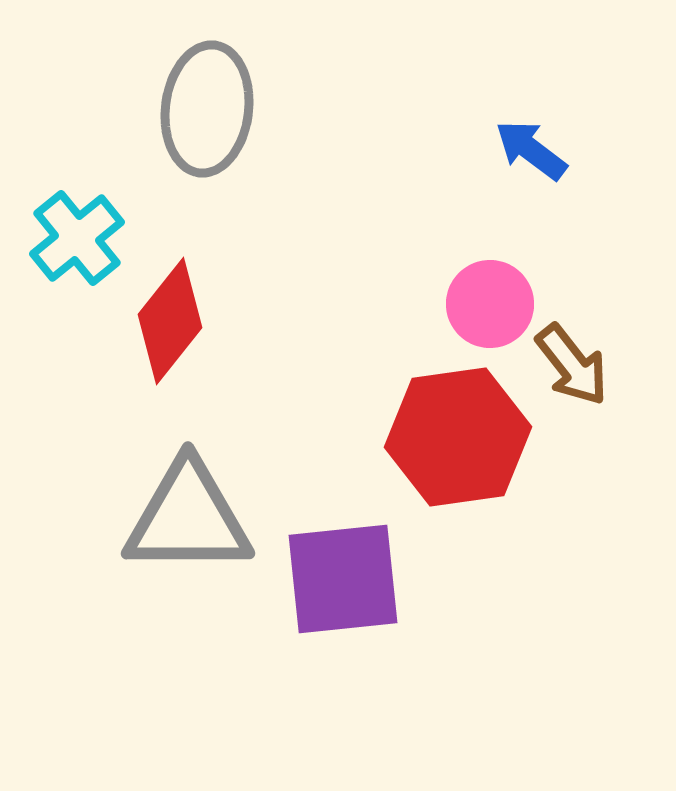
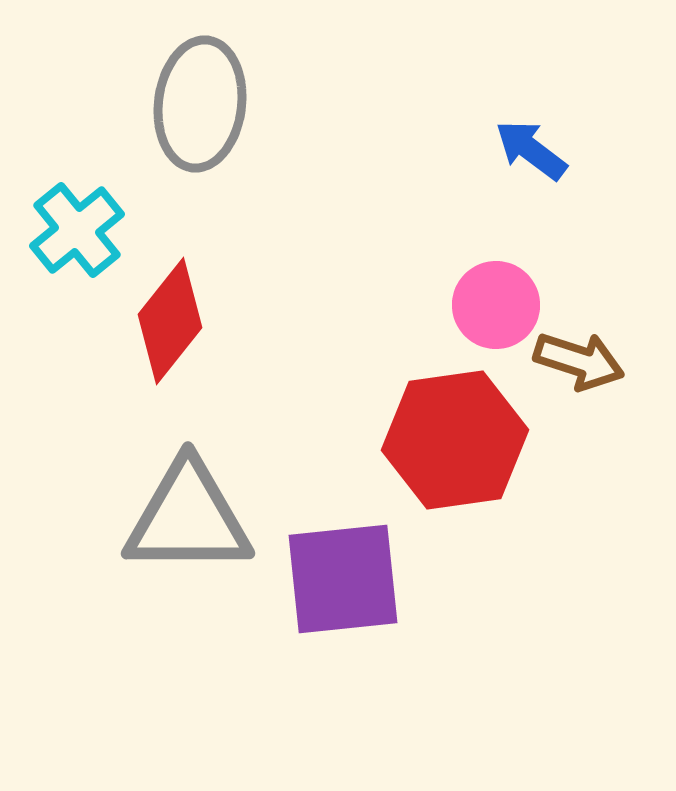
gray ellipse: moved 7 px left, 5 px up
cyan cross: moved 8 px up
pink circle: moved 6 px right, 1 px down
brown arrow: moved 7 px right, 4 px up; rotated 34 degrees counterclockwise
red hexagon: moved 3 px left, 3 px down
